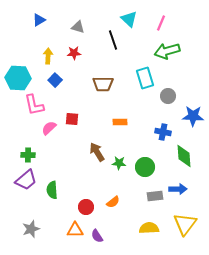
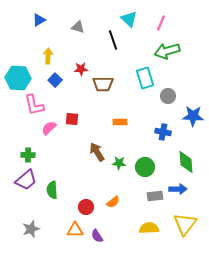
red star: moved 7 px right, 16 px down
green diamond: moved 2 px right, 6 px down
